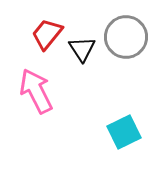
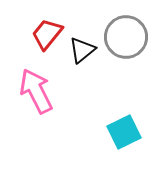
black triangle: moved 1 px down; rotated 24 degrees clockwise
